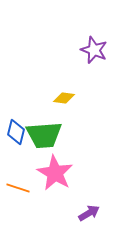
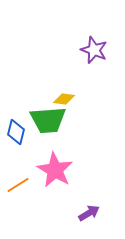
yellow diamond: moved 1 px down
green trapezoid: moved 4 px right, 15 px up
pink star: moved 3 px up
orange line: moved 3 px up; rotated 50 degrees counterclockwise
